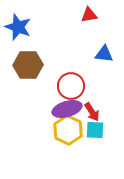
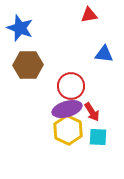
blue star: moved 2 px right, 1 px down
cyan square: moved 3 px right, 7 px down
